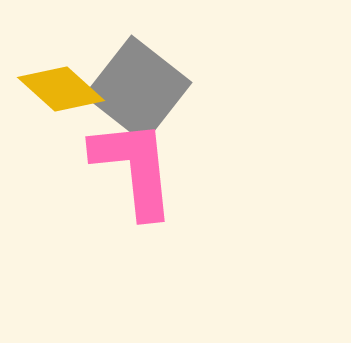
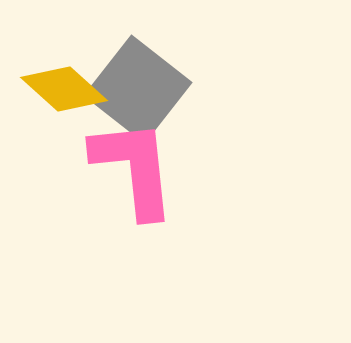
yellow diamond: moved 3 px right
